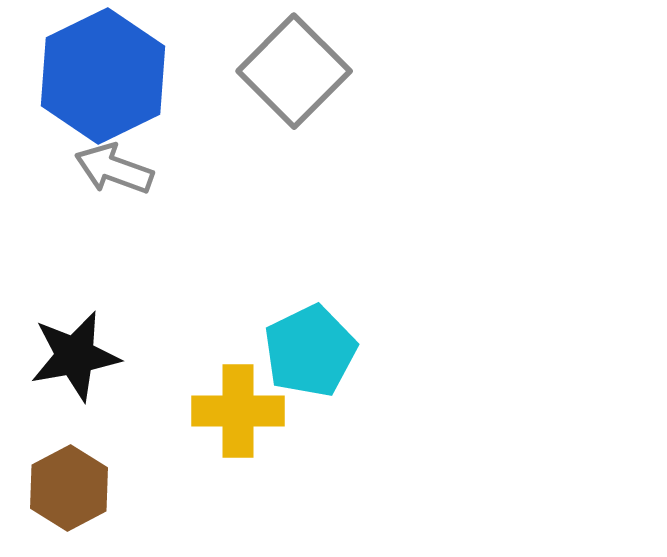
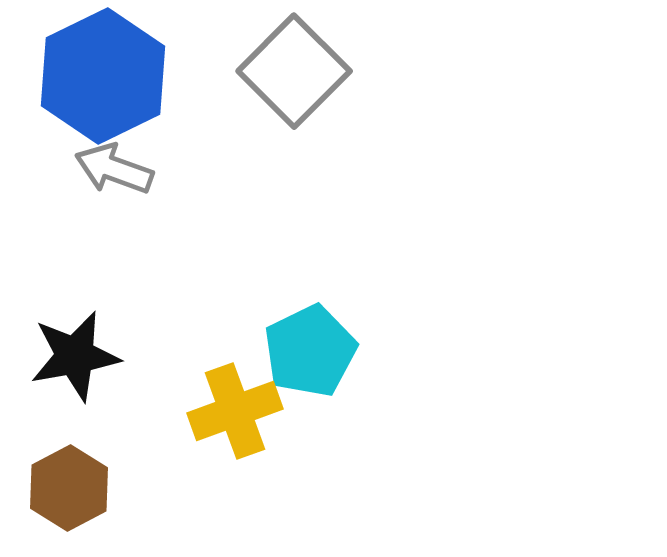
yellow cross: moved 3 px left; rotated 20 degrees counterclockwise
